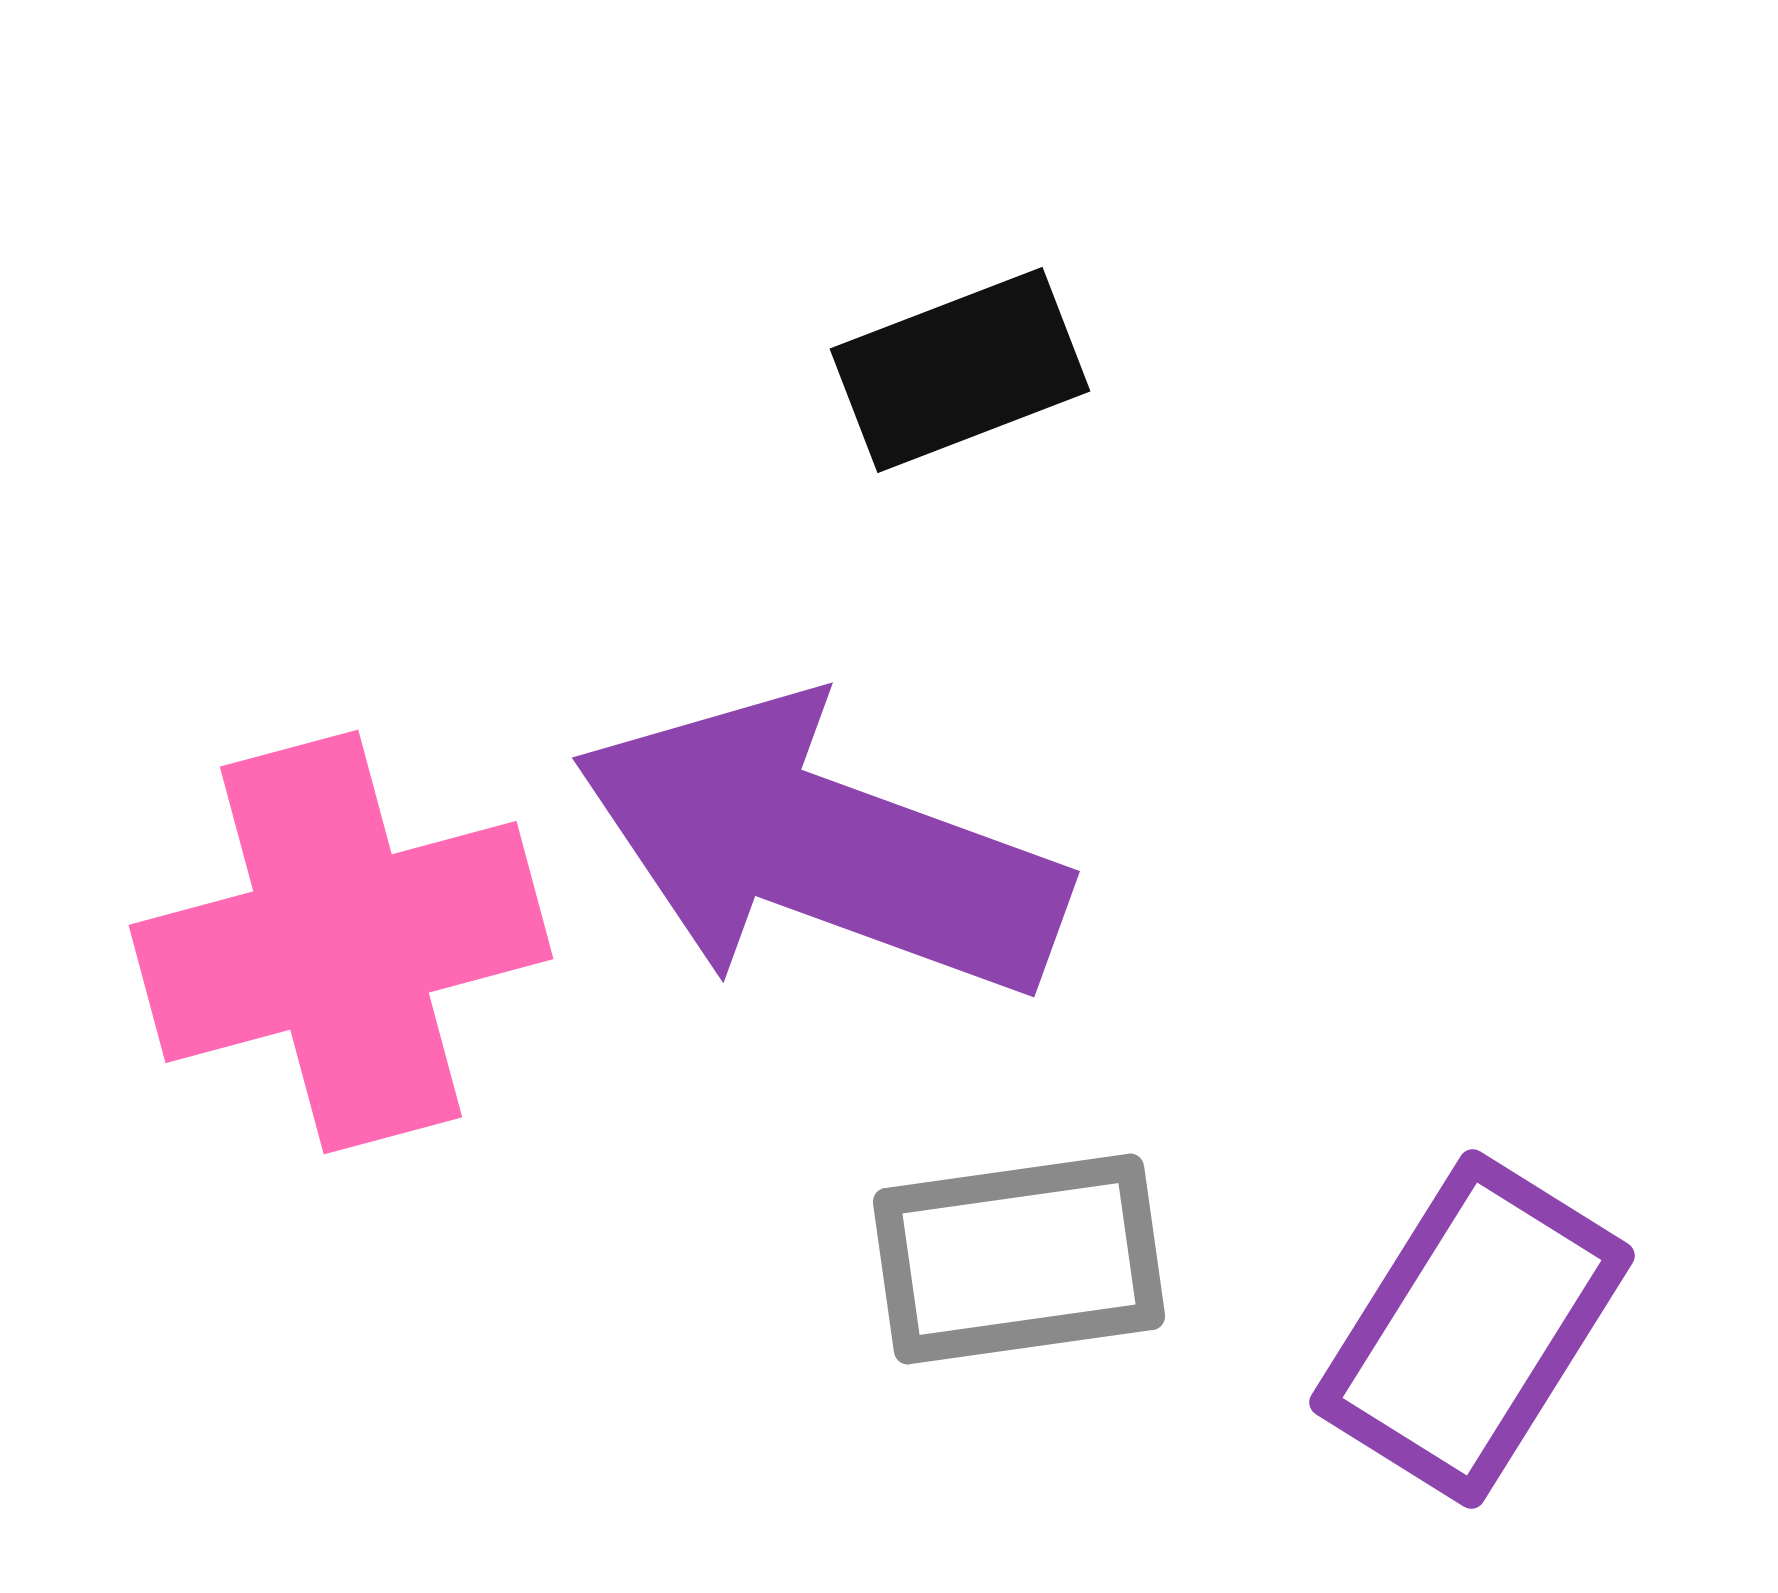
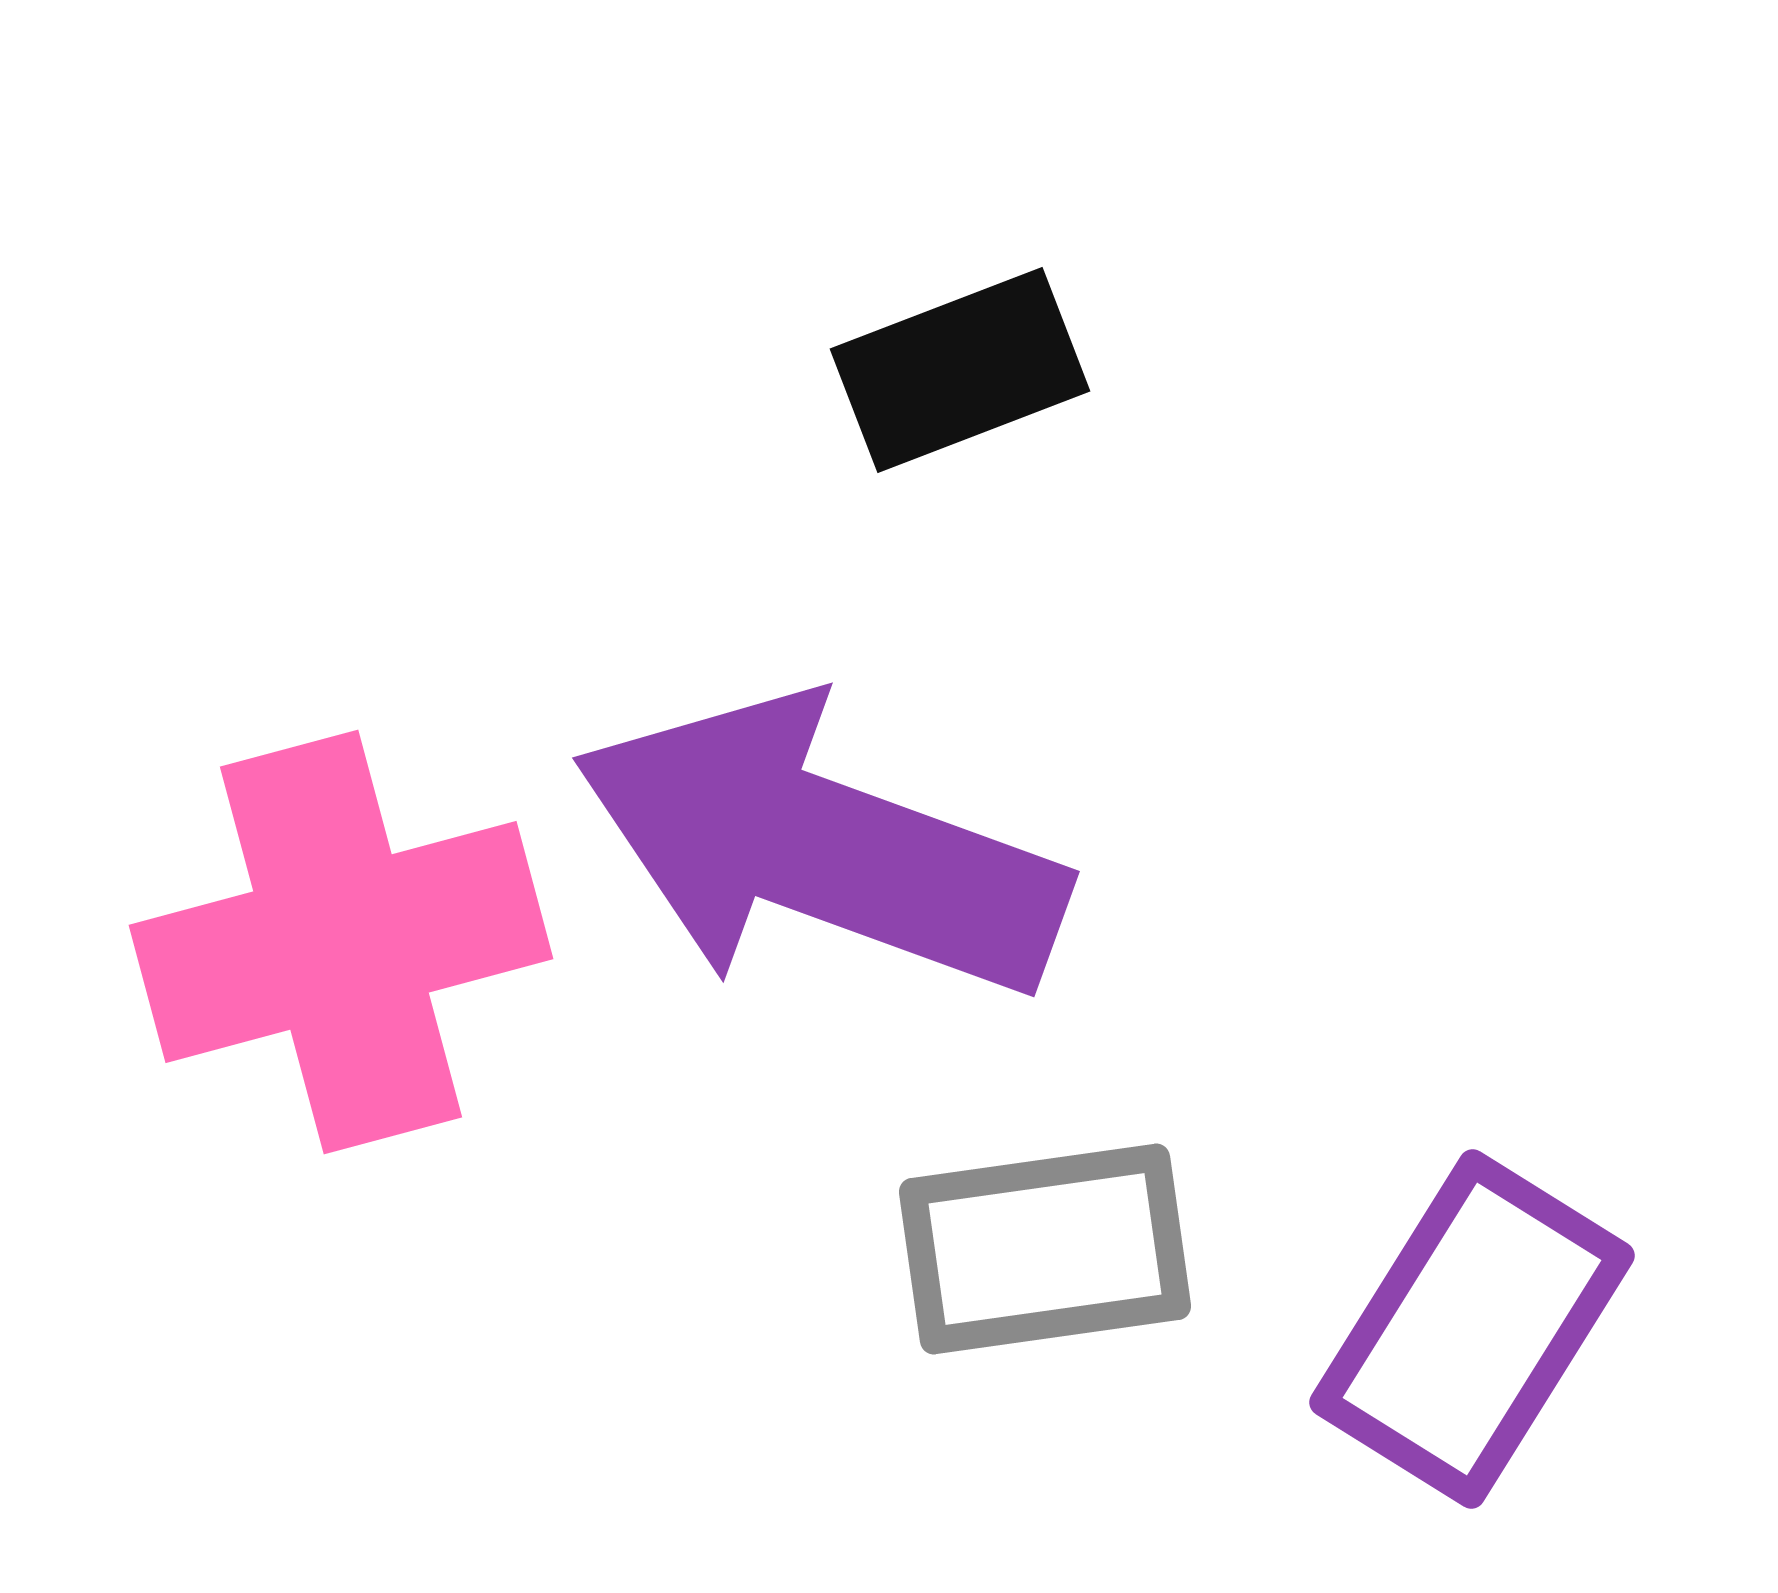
gray rectangle: moved 26 px right, 10 px up
